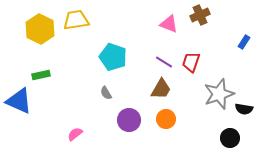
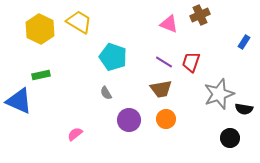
yellow trapezoid: moved 3 px right, 2 px down; rotated 40 degrees clockwise
brown trapezoid: rotated 50 degrees clockwise
